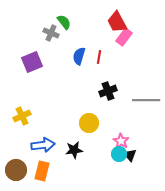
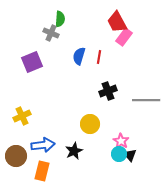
green semicircle: moved 4 px left, 3 px up; rotated 42 degrees clockwise
yellow circle: moved 1 px right, 1 px down
black star: moved 1 px down; rotated 18 degrees counterclockwise
brown circle: moved 14 px up
